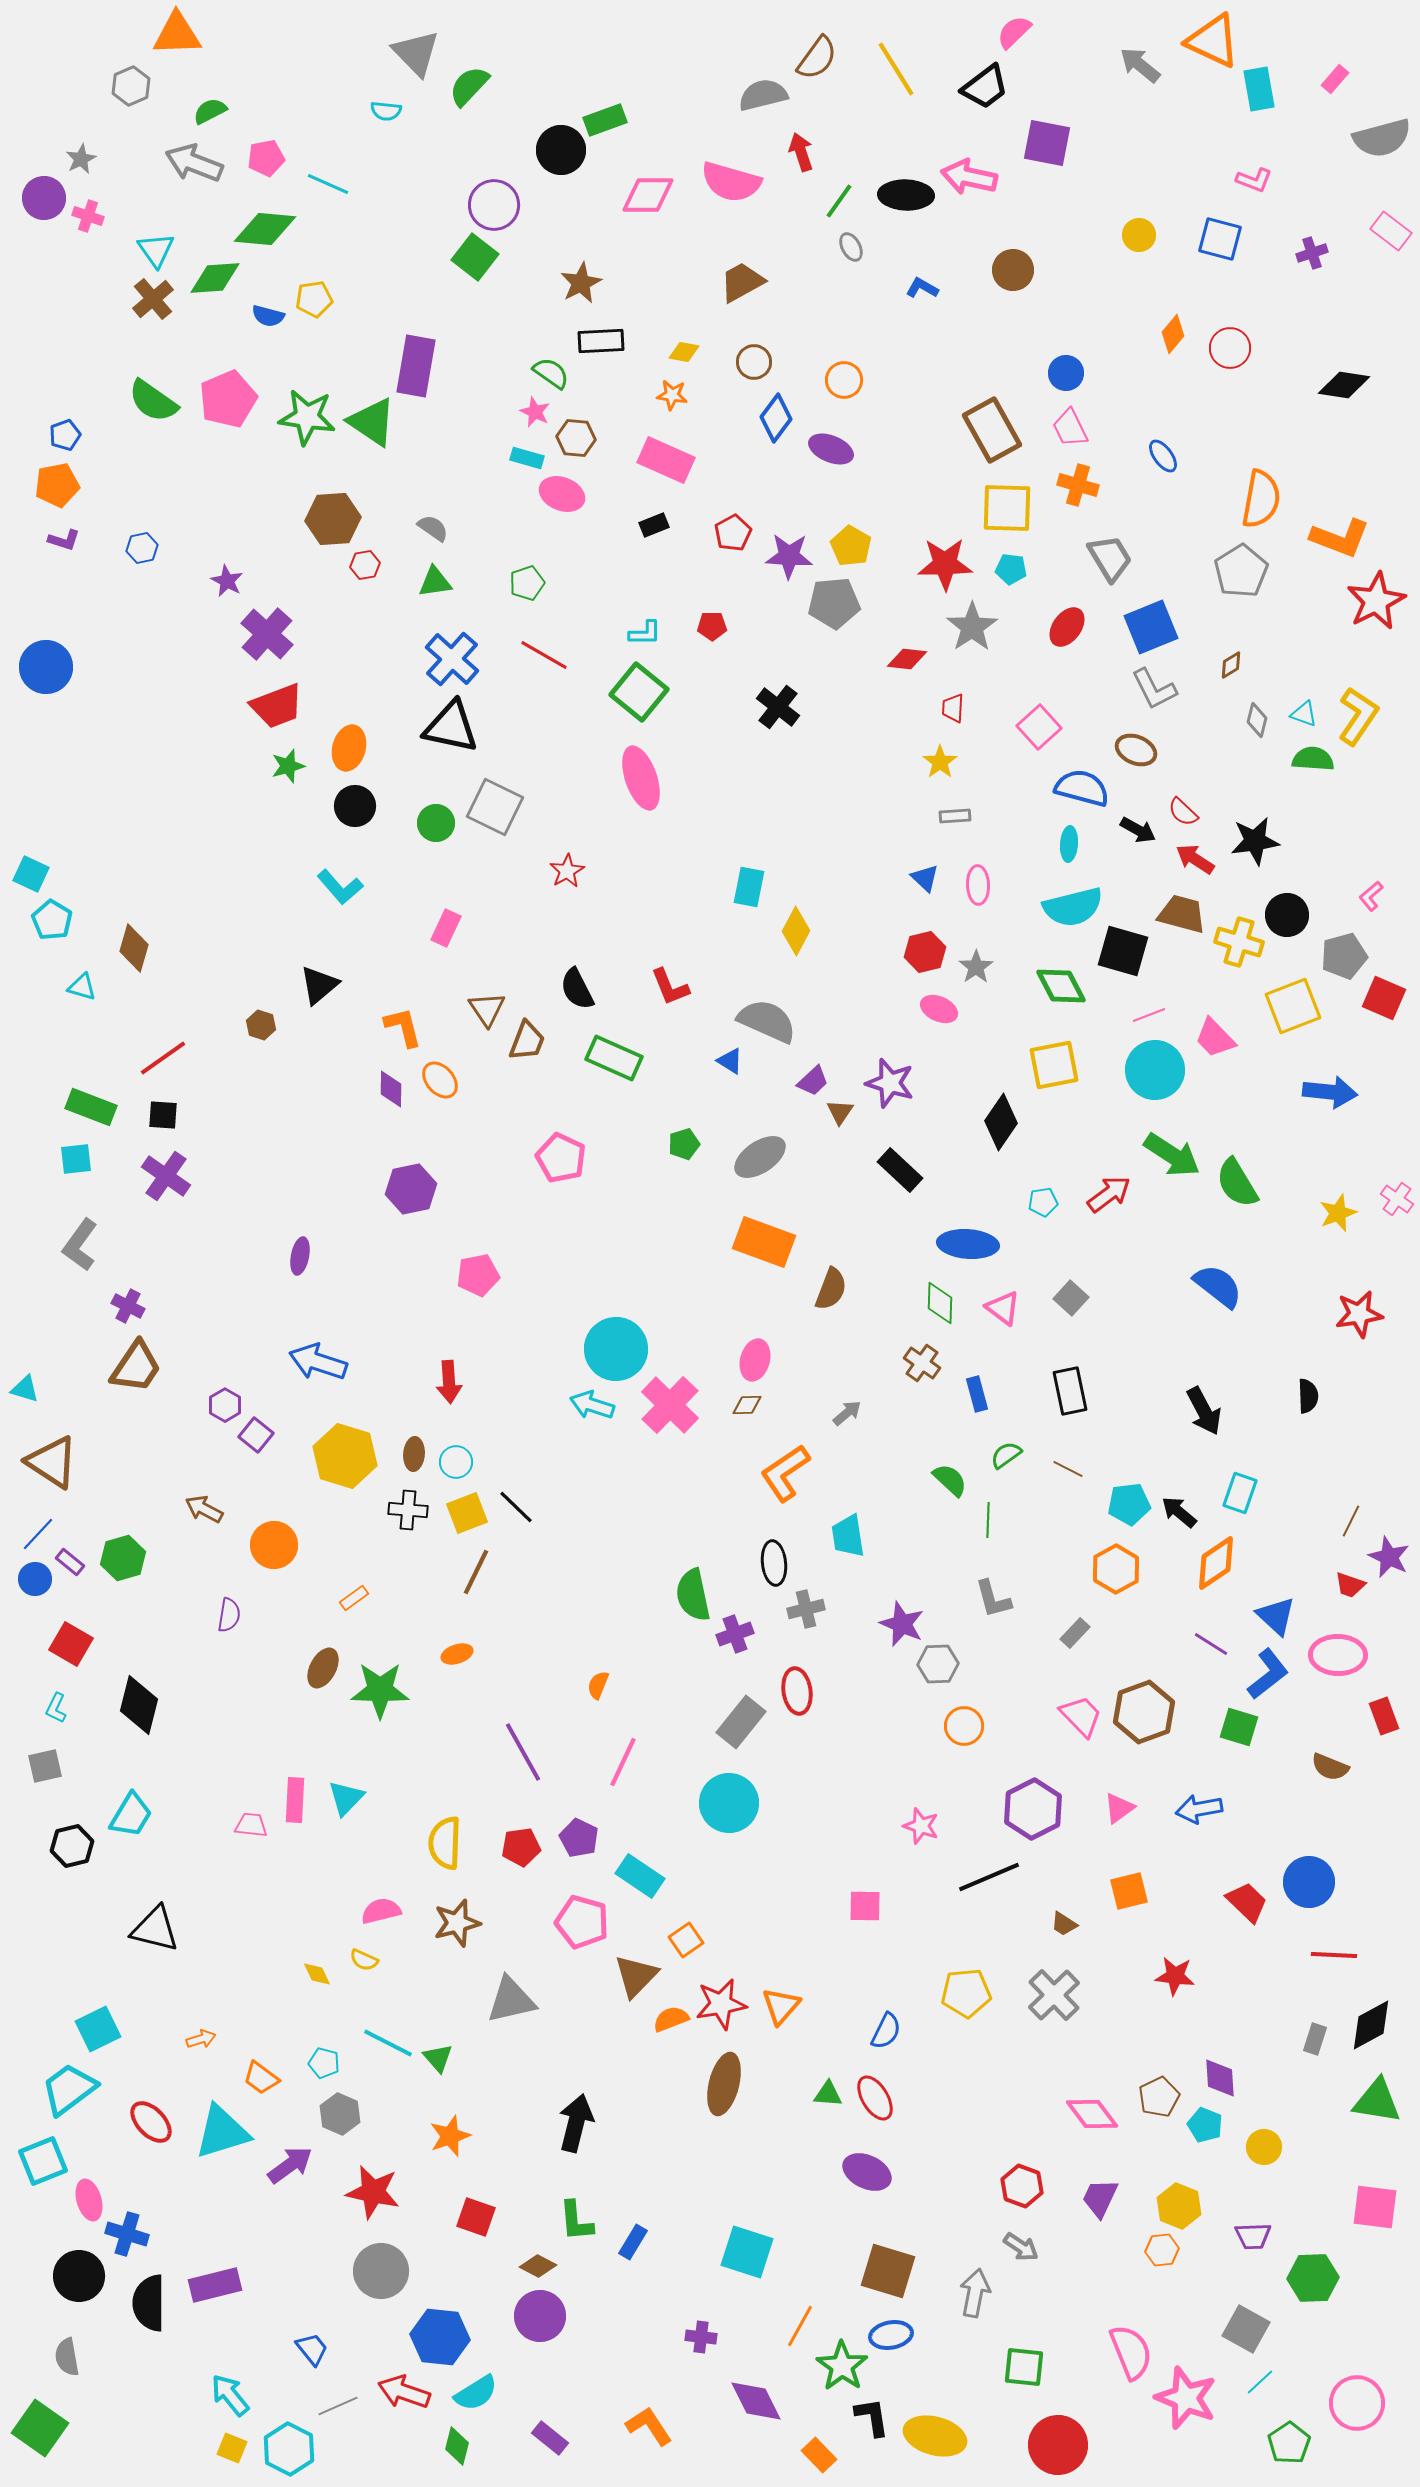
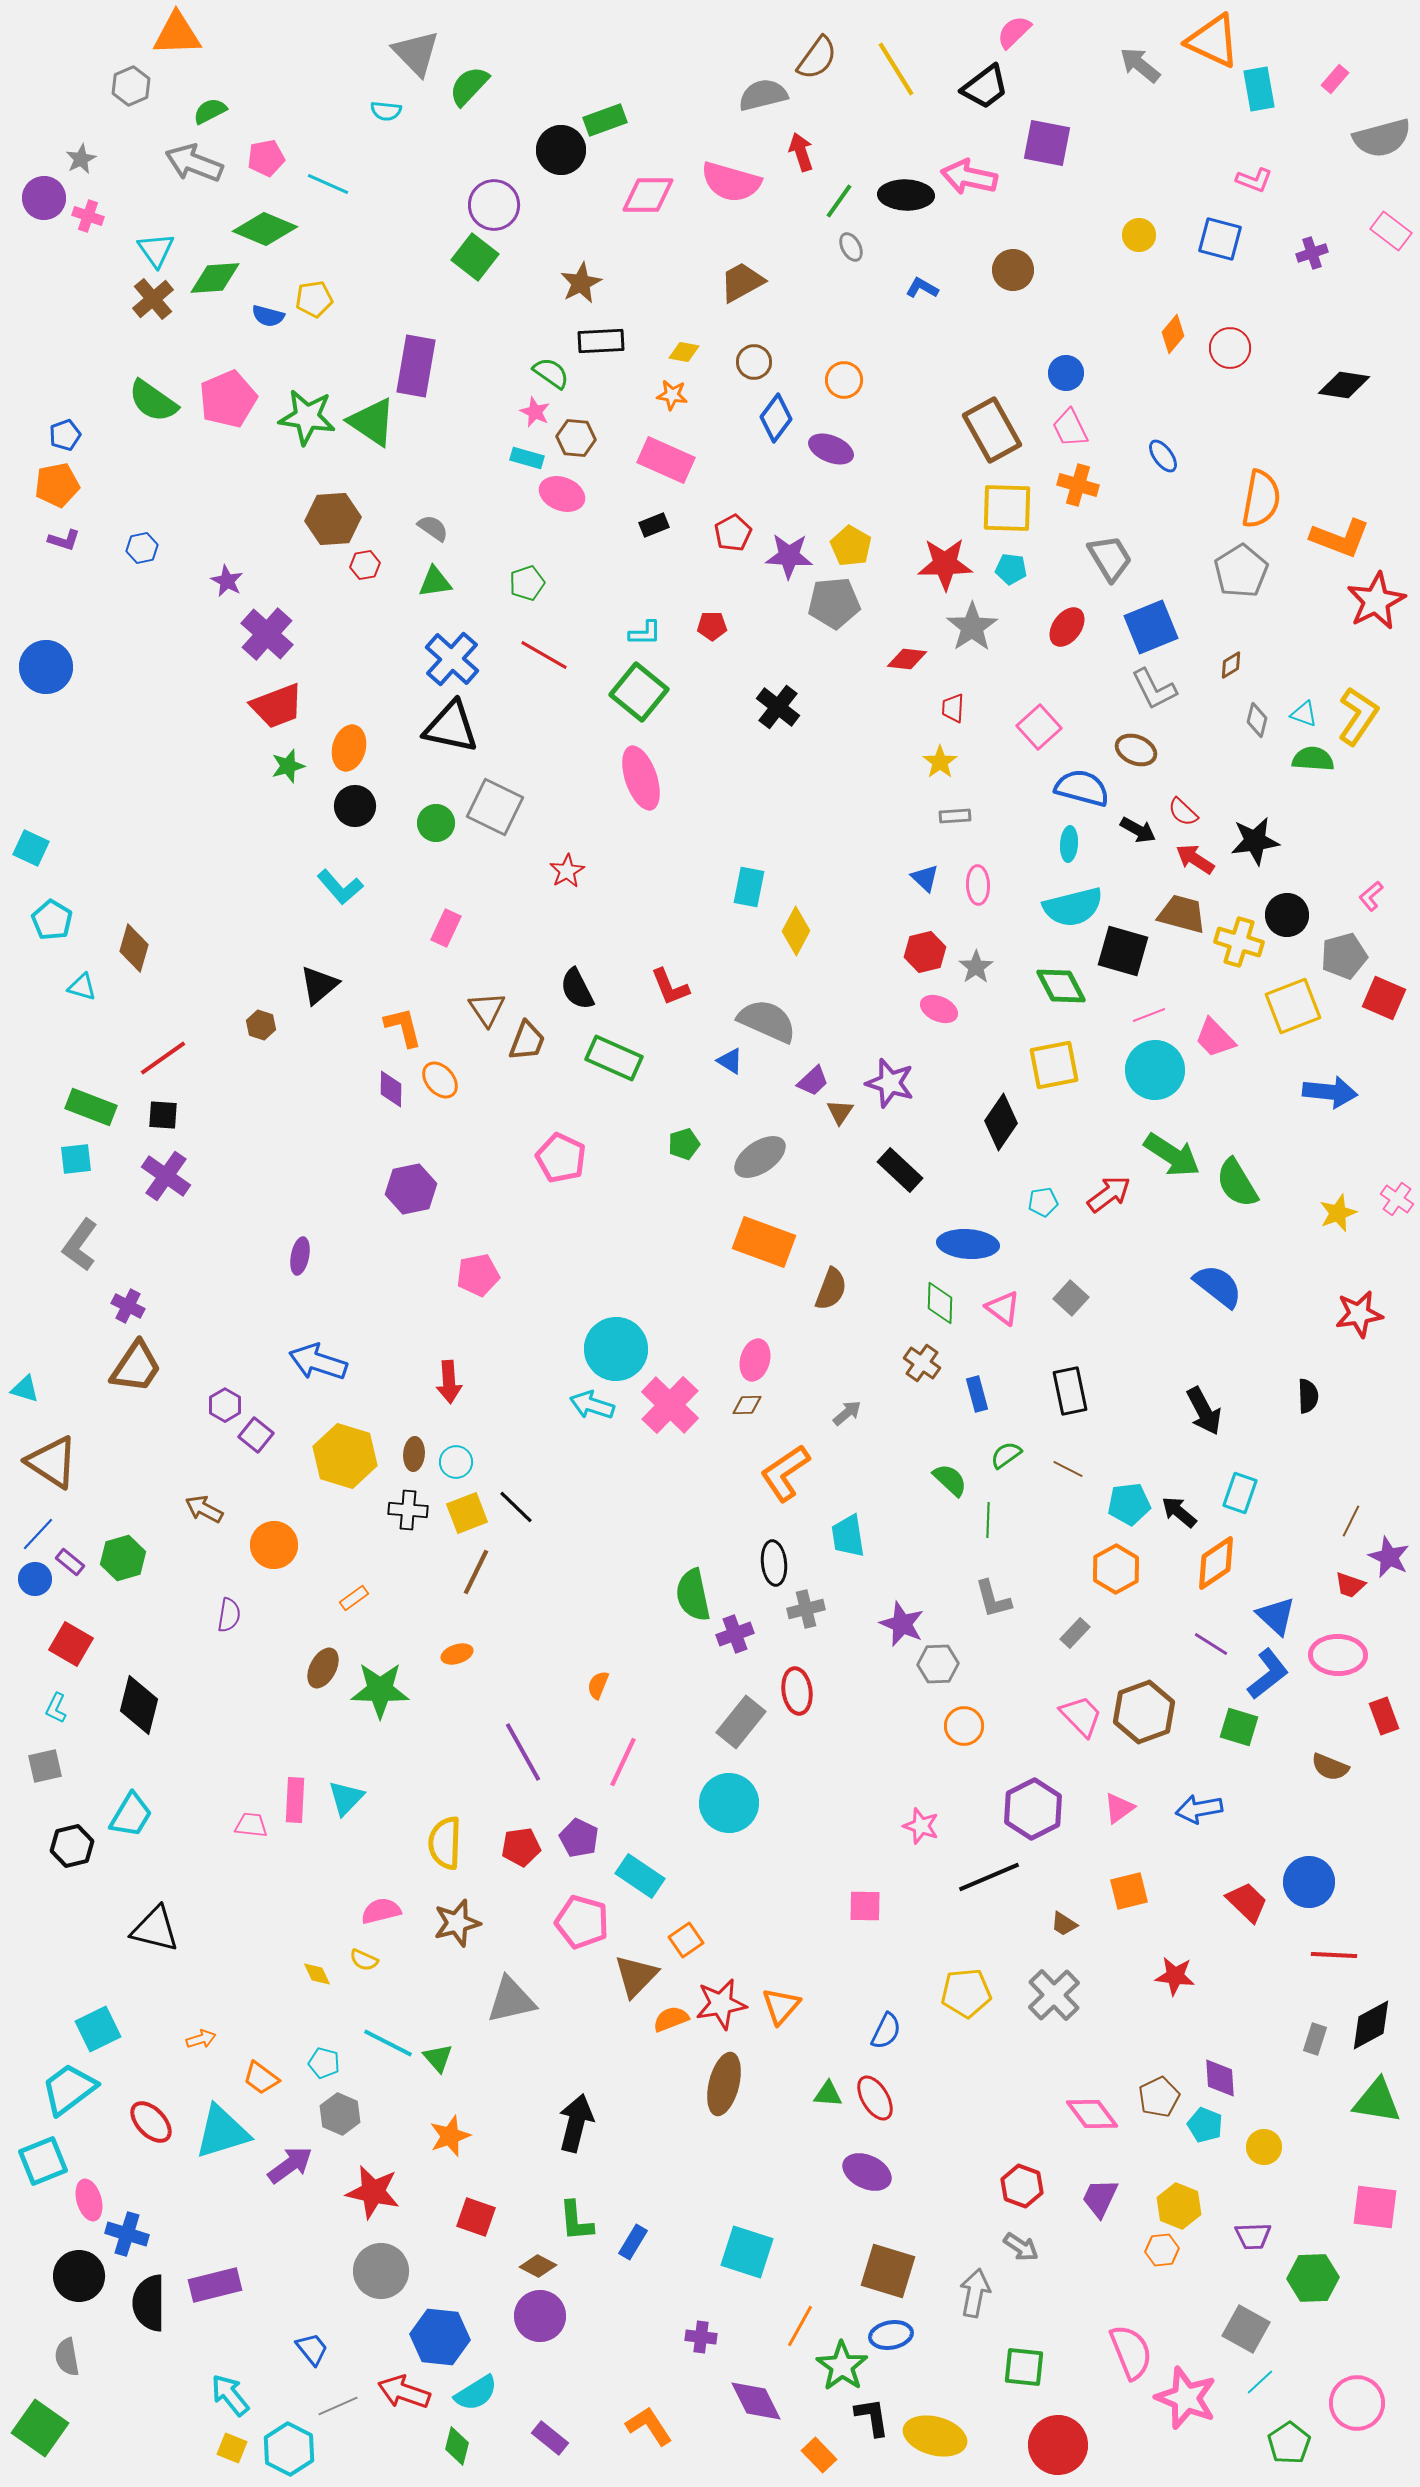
green diamond at (265, 229): rotated 18 degrees clockwise
cyan square at (31, 874): moved 26 px up
